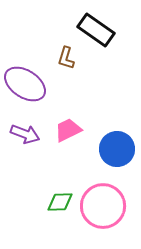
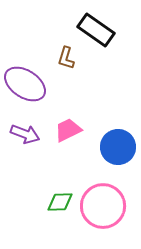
blue circle: moved 1 px right, 2 px up
